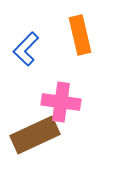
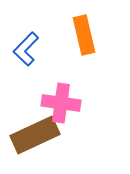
orange rectangle: moved 4 px right
pink cross: moved 1 px down
